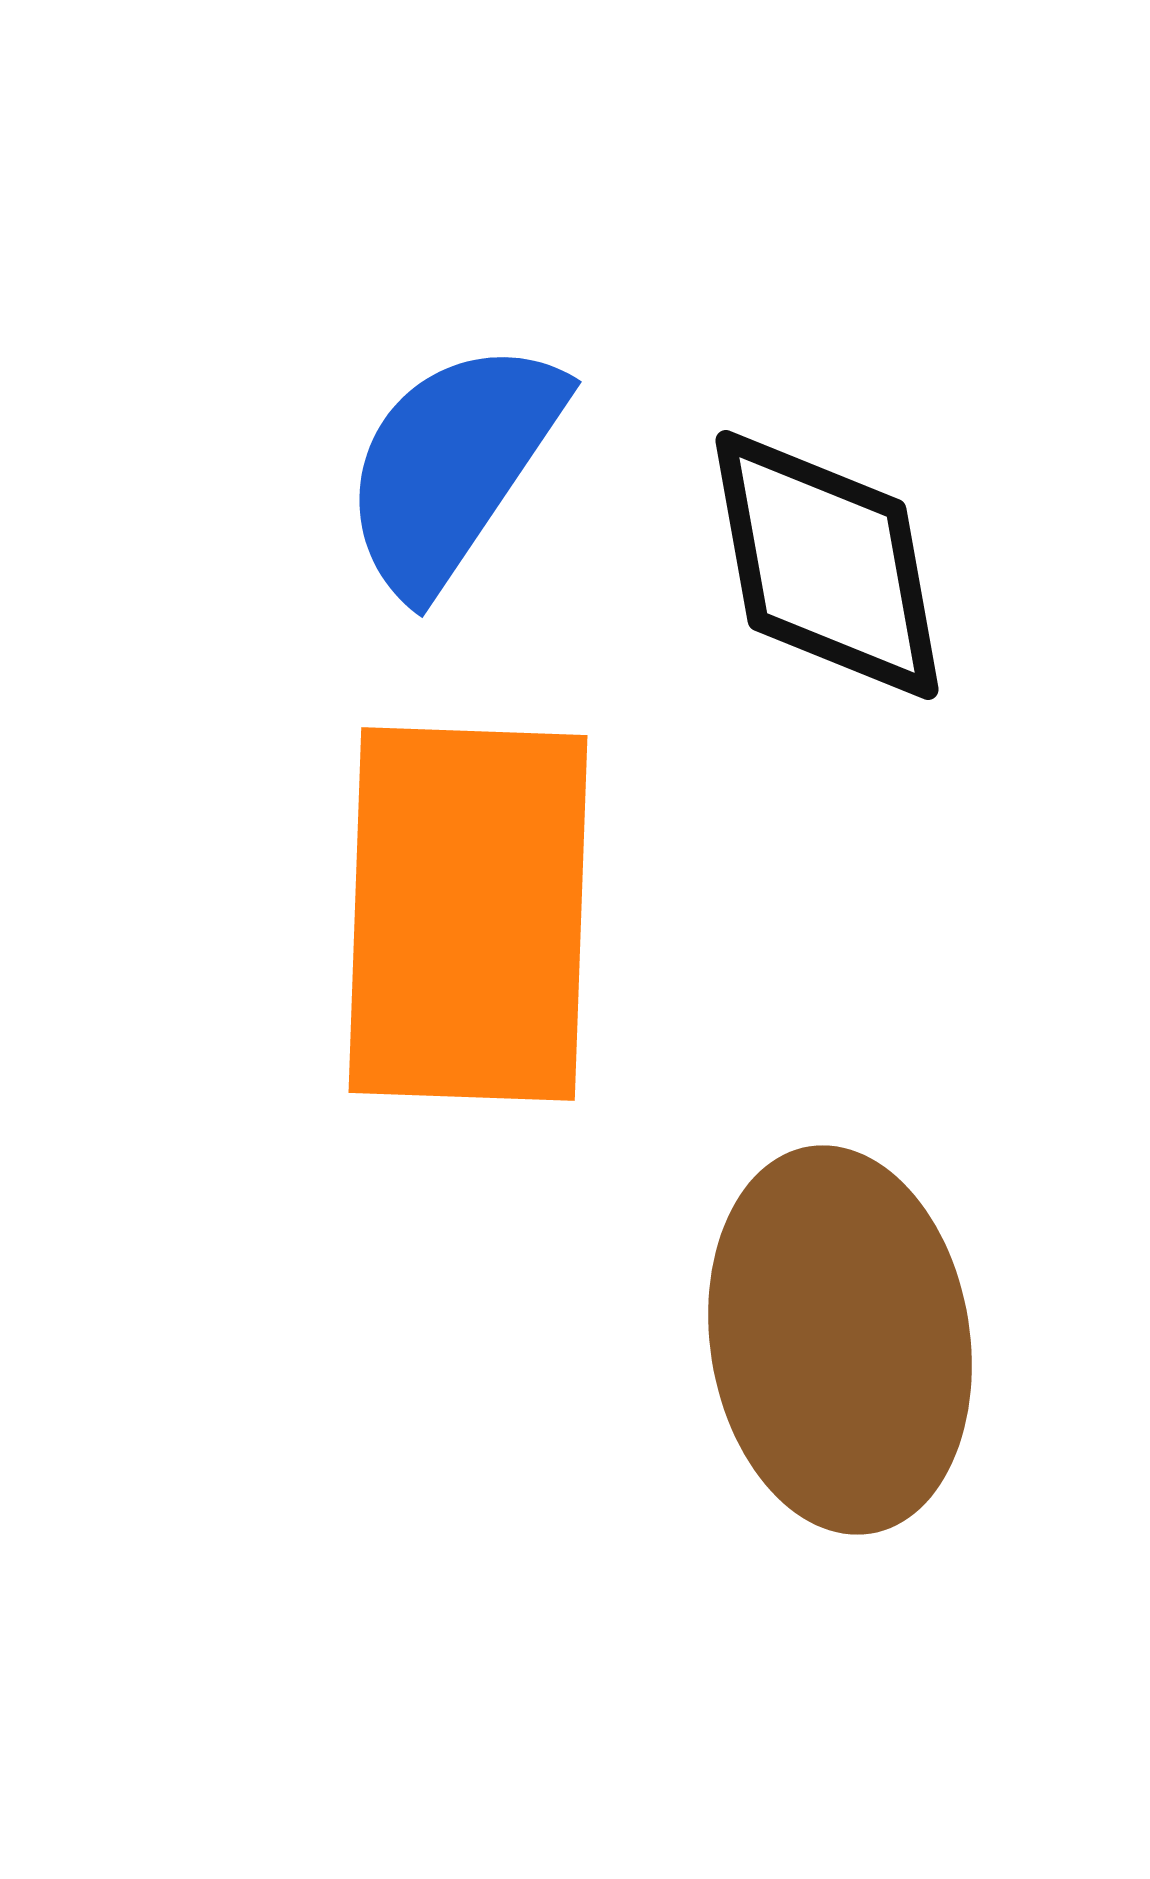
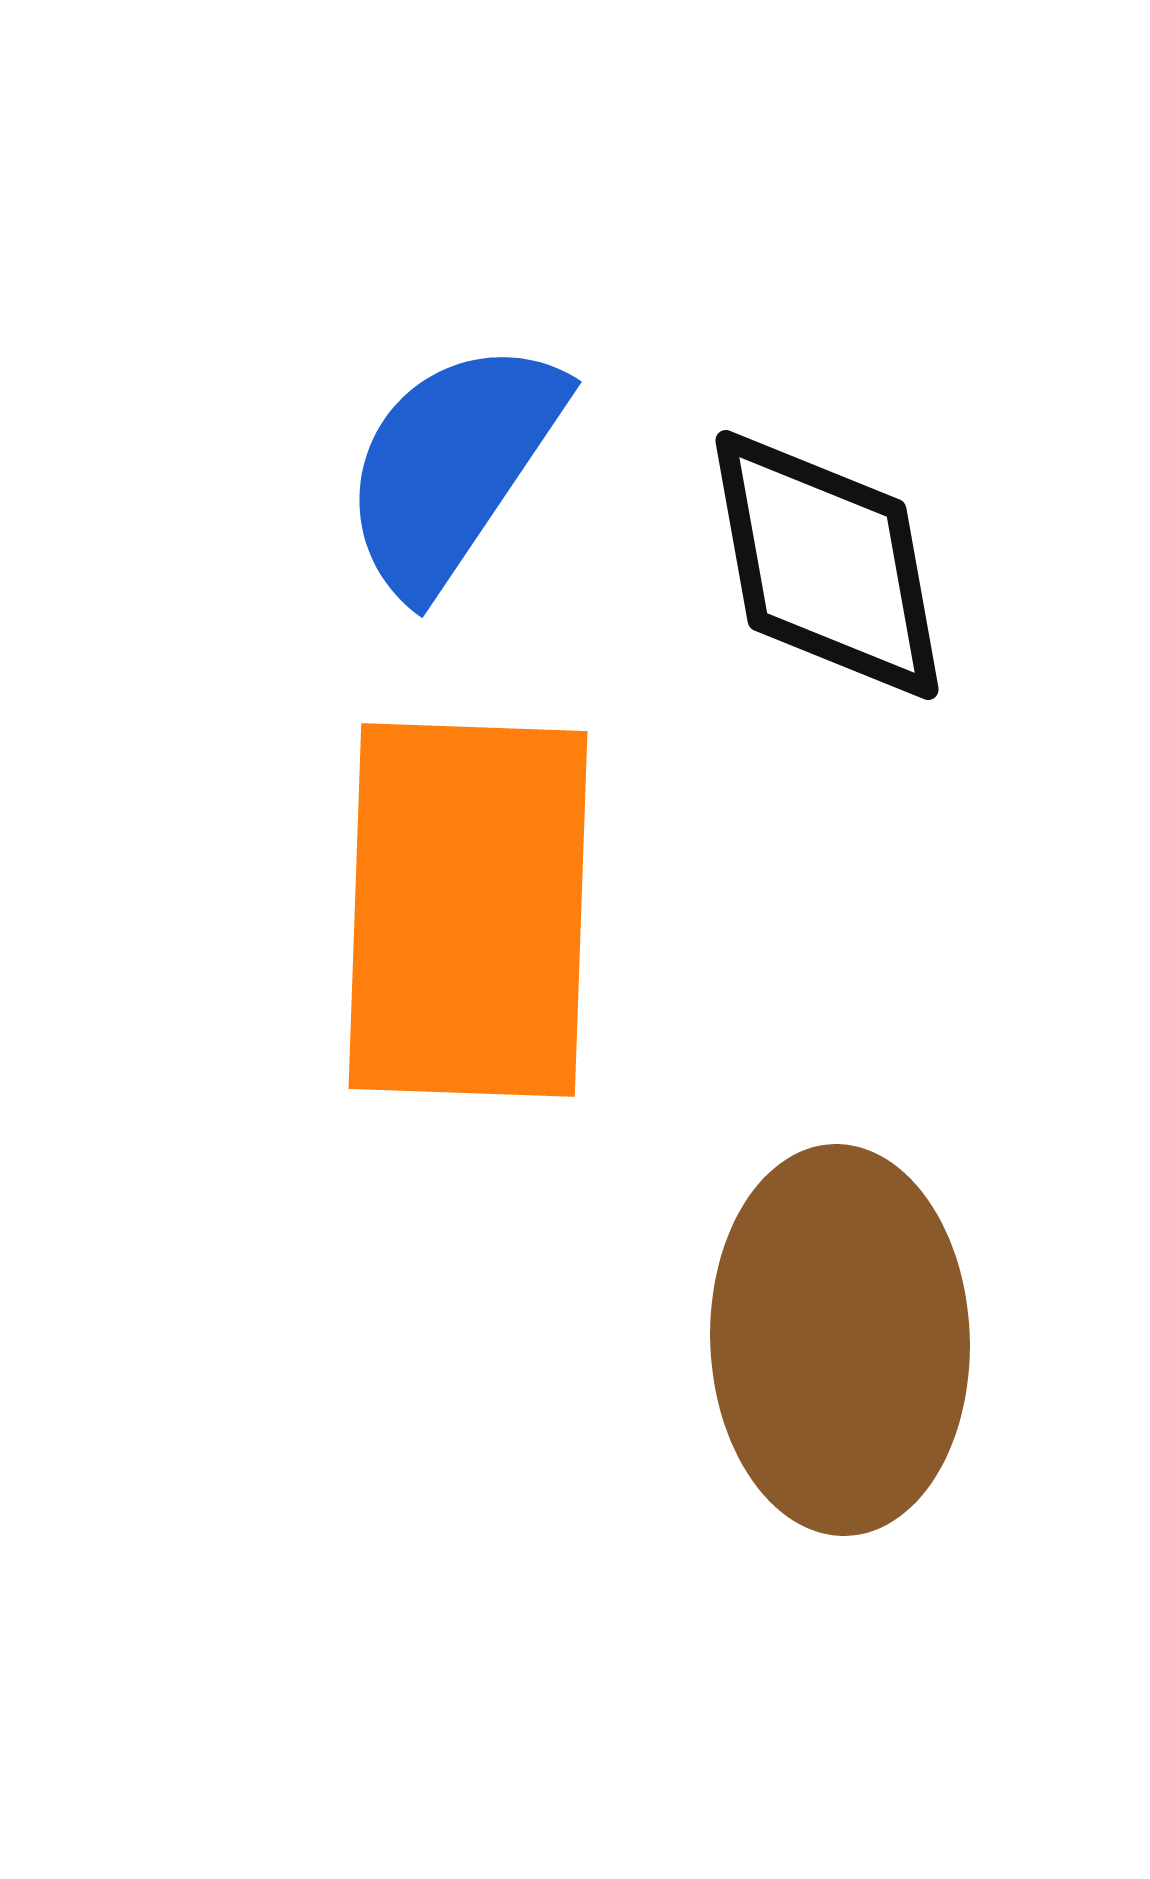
orange rectangle: moved 4 px up
brown ellipse: rotated 7 degrees clockwise
